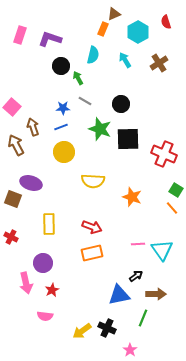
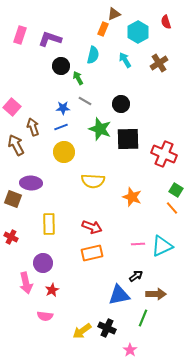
purple ellipse at (31, 183): rotated 15 degrees counterclockwise
cyan triangle at (162, 250): moved 4 px up; rotated 40 degrees clockwise
